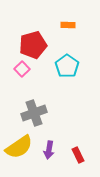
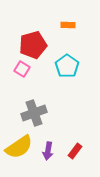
pink square: rotated 14 degrees counterclockwise
purple arrow: moved 1 px left, 1 px down
red rectangle: moved 3 px left, 4 px up; rotated 63 degrees clockwise
